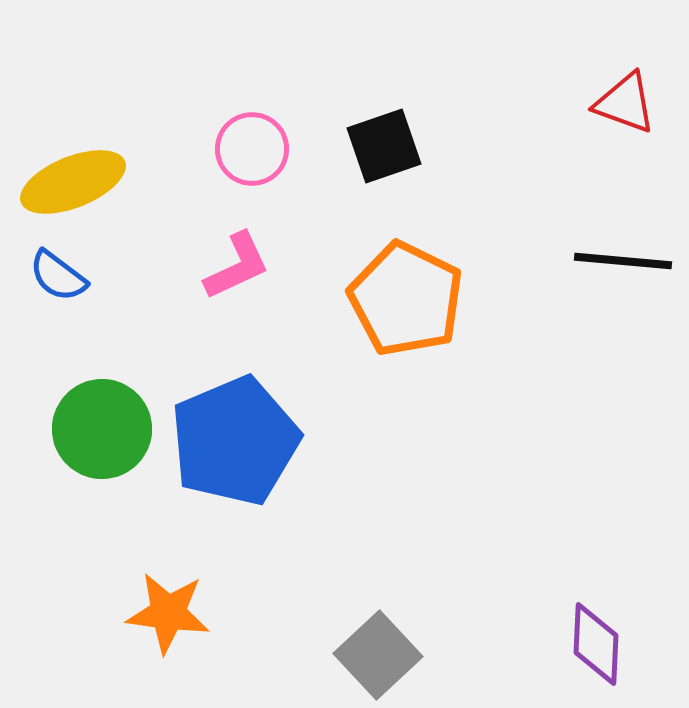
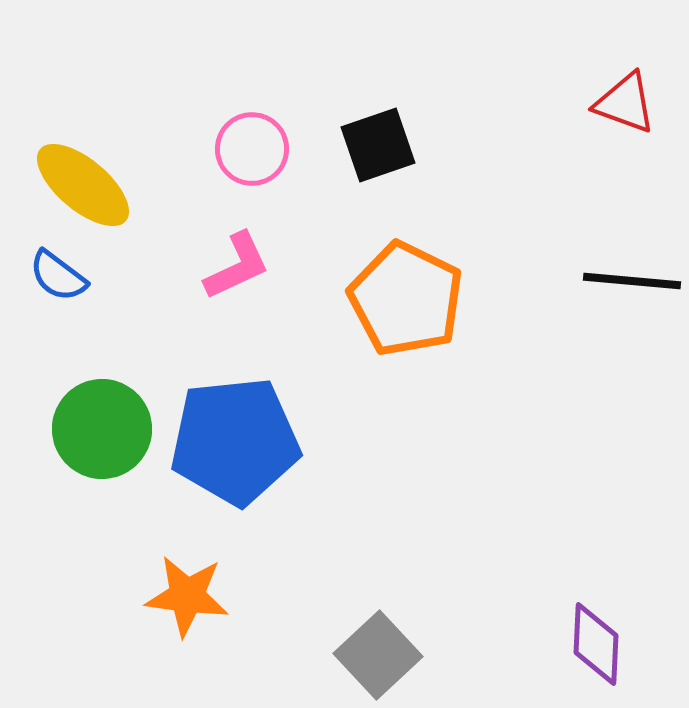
black square: moved 6 px left, 1 px up
yellow ellipse: moved 10 px right, 3 px down; rotated 62 degrees clockwise
black line: moved 9 px right, 20 px down
blue pentagon: rotated 17 degrees clockwise
orange star: moved 19 px right, 17 px up
